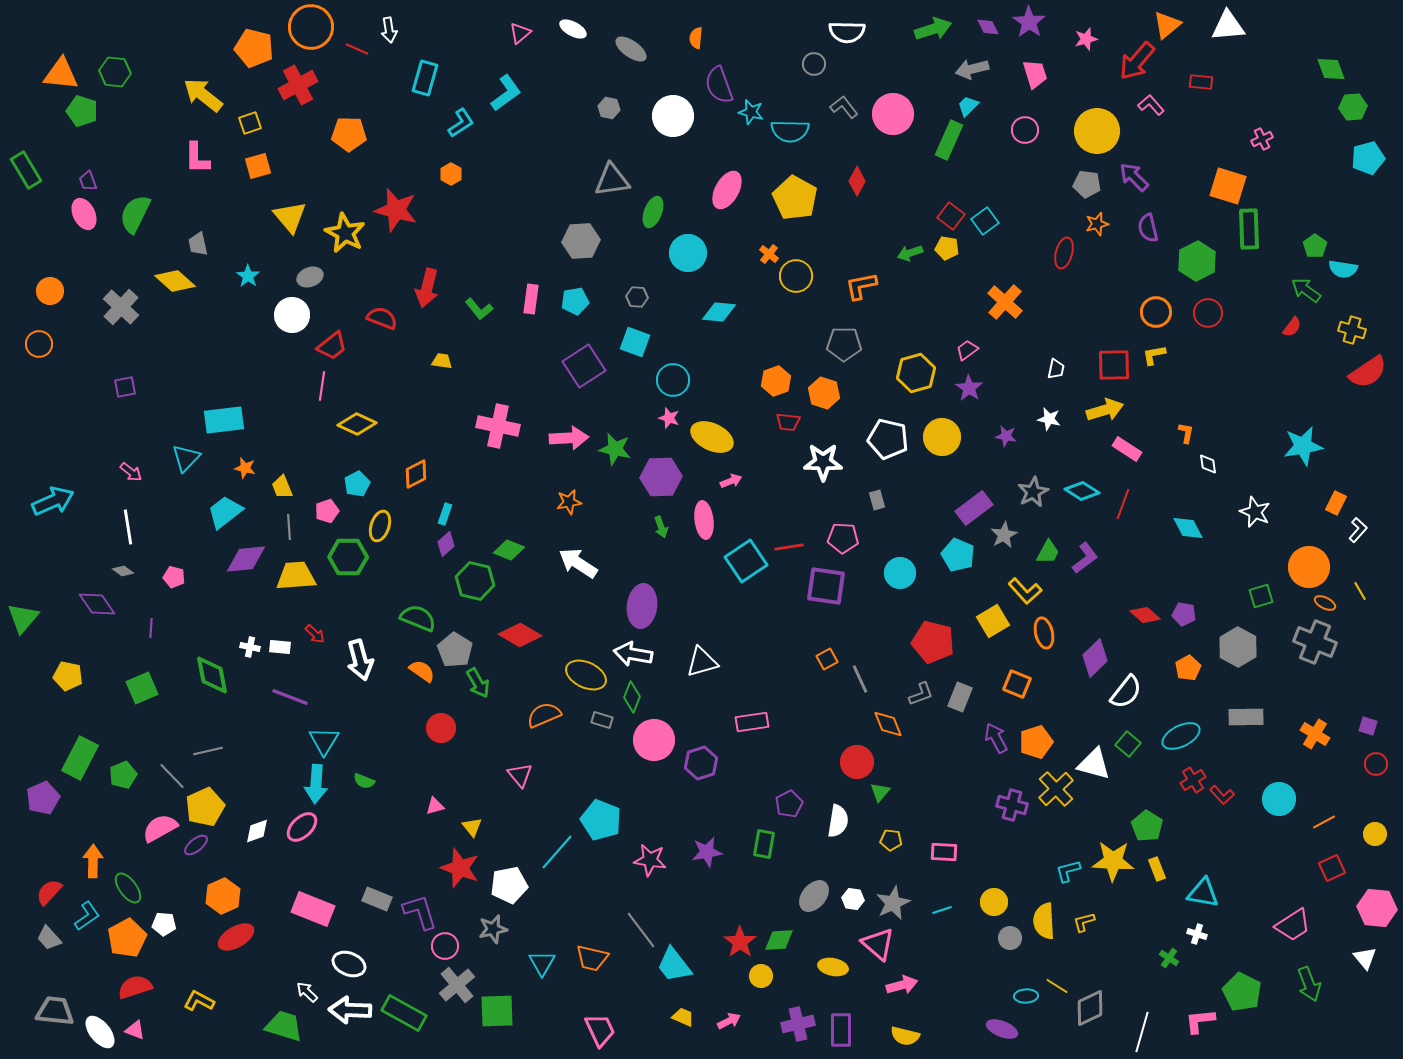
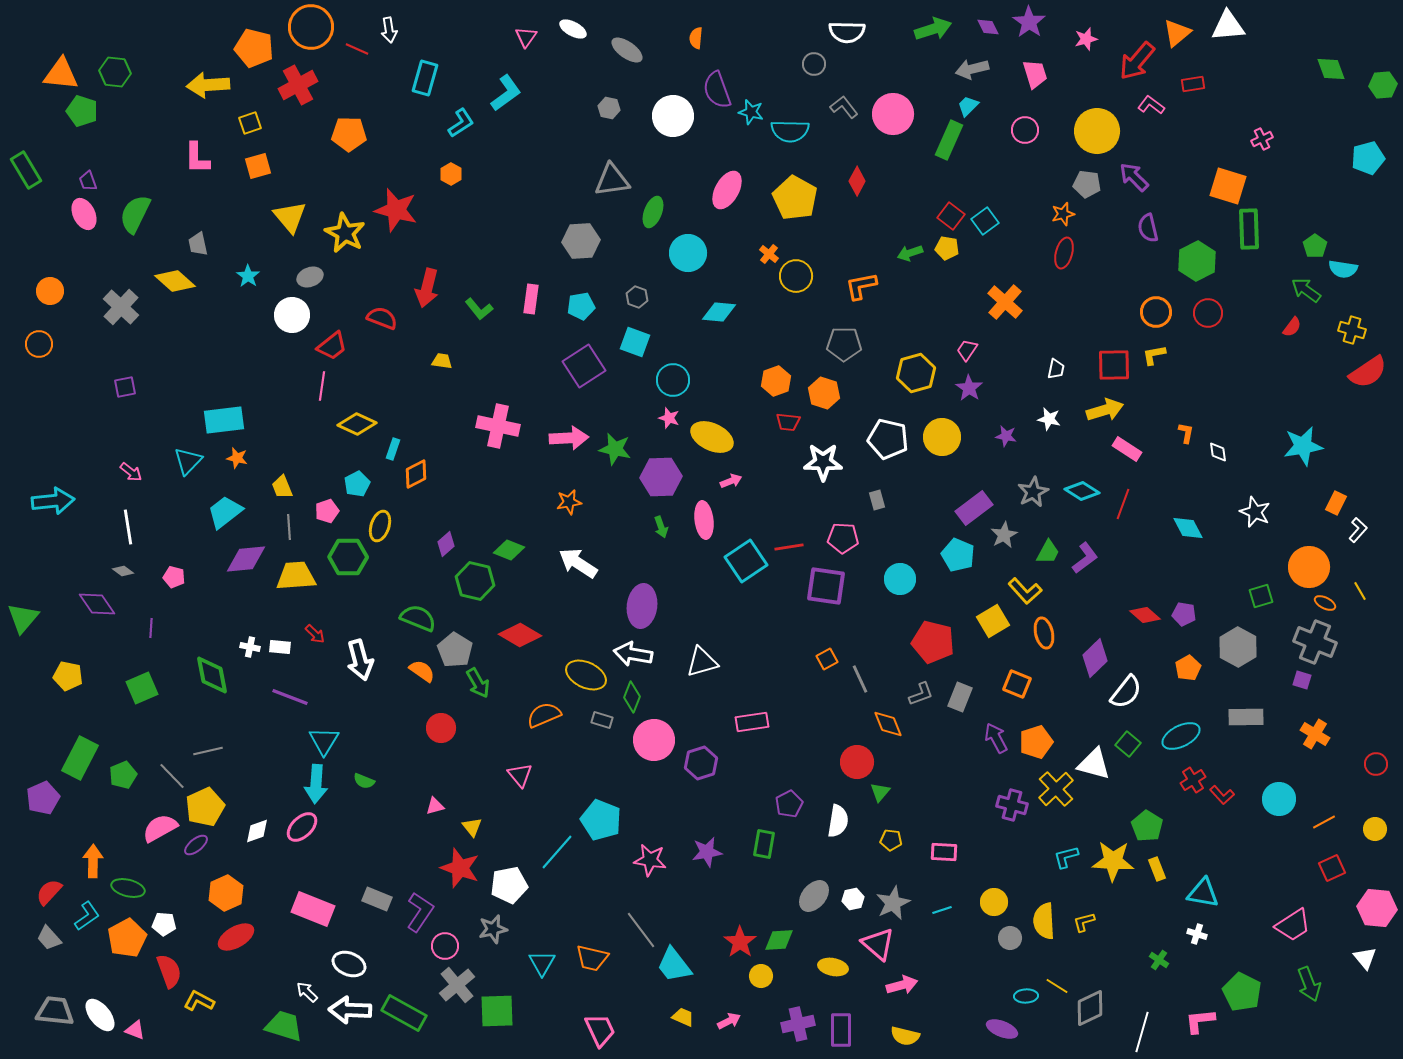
orange triangle at (1167, 25): moved 10 px right, 8 px down
pink triangle at (520, 33): moved 6 px right, 4 px down; rotated 15 degrees counterclockwise
gray ellipse at (631, 49): moved 4 px left, 1 px down
red rectangle at (1201, 82): moved 8 px left, 2 px down; rotated 15 degrees counterclockwise
purple semicircle at (719, 85): moved 2 px left, 5 px down
yellow arrow at (203, 95): moved 5 px right, 10 px up; rotated 42 degrees counterclockwise
pink L-shape at (1151, 105): rotated 12 degrees counterclockwise
green hexagon at (1353, 107): moved 30 px right, 22 px up
orange star at (1097, 224): moved 34 px left, 10 px up
gray hexagon at (637, 297): rotated 15 degrees clockwise
cyan pentagon at (575, 301): moved 6 px right, 5 px down
pink trapezoid at (967, 350): rotated 20 degrees counterclockwise
cyan triangle at (186, 458): moved 2 px right, 3 px down
white diamond at (1208, 464): moved 10 px right, 12 px up
orange star at (245, 468): moved 8 px left, 10 px up
cyan arrow at (53, 501): rotated 18 degrees clockwise
cyan rectangle at (445, 514): moved 52 px left, 65 px up
cyan circle at (900, 573): moved 6 px down
purple square at (1368, 726): moved 66 px left, 46 px up
yellow circle at (1375, 834): moved 5 px up
cyan L-shape at (1068, 871): moved 2 px left, 14 px up
green ellipse at (128, 888): rotated 40 degrees counterclockwise
orange hexagon at (223, 896): moved 3 px right, 3 px up
white hexagon at (853, 899): rotated 20 degrees counterclockwise
purple L-shape at (420, 912): rotated 51 degrees clockwise
green cross at (1169, 958): moved 10 px left, 2 px down
red semicircle at (135, 987): moved 34 px right, 16 px up; rotated 88 degrees clockwise
white ellipse at (100, 1032): moved 17 px up
